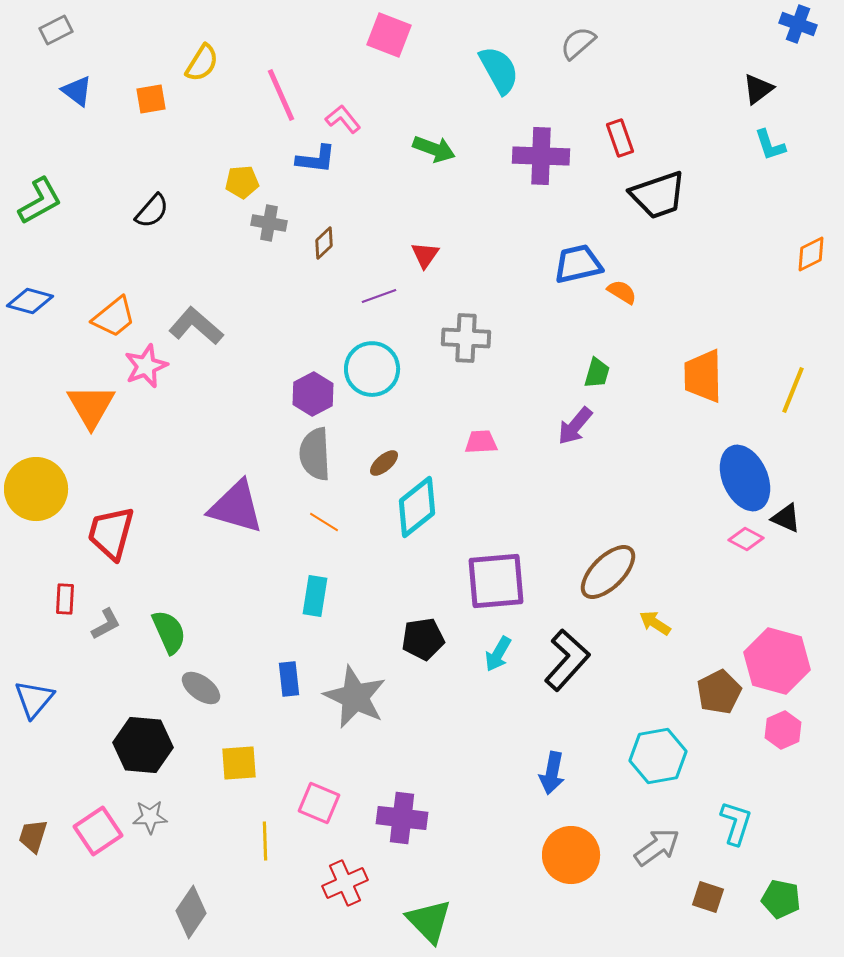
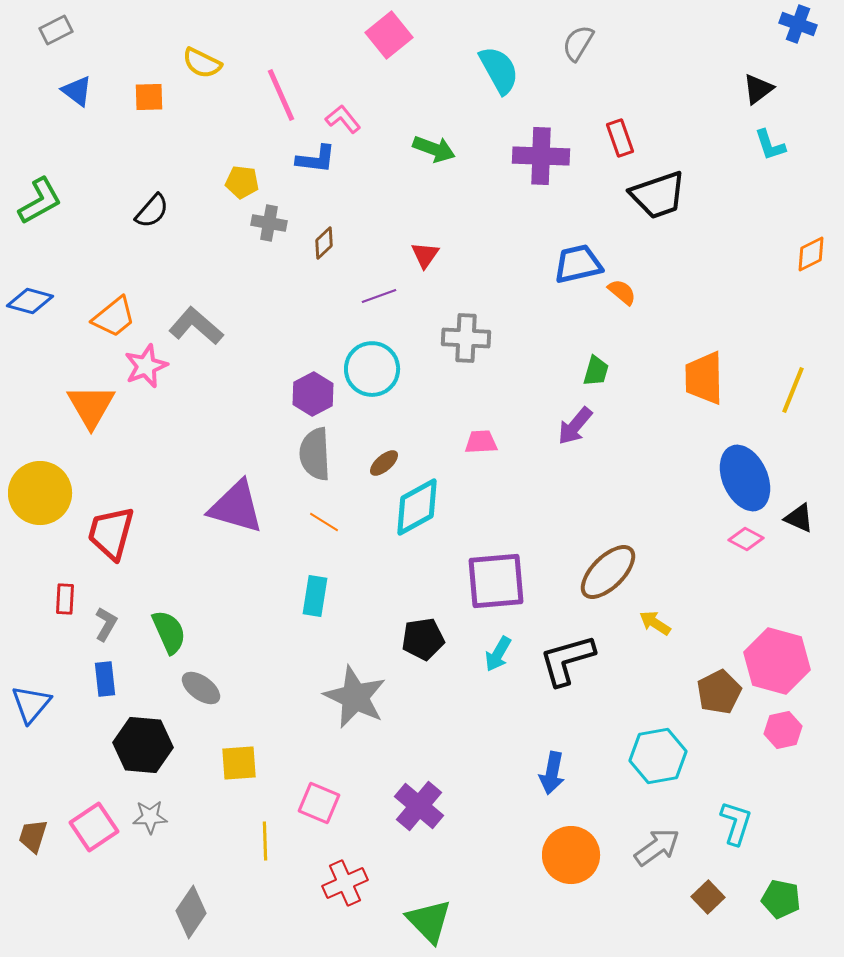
pink square at (389, 35): rotated 30 degrees clockwise
gray semicircle at (578, 43): rotated 18 degrees counterclockwise
yellow semicircle at (202, 63): rotated 84 degrees clockwise
orange square at (151, 99): moved 2 px left, 2 px up; rotated 8 degrees clockwise
yellow pentagon at (242, 182): rotated 12 degrees clockwise
orange semicircle at (622, 292): rotated 8 degrees clockwise
green trapezoid at (597, 373): moved 1 px left, 2 px up
orange trapezoid at (703, 376): moved 1 px right, 2 px down
yellow circle at (36, 489): moved 4 px right, 4 px down
cyan diamond at (417, 507): rotated 10 degrees clockwise
black triangle at (786, 518): moved 13 px right
gray L-shape at (106, 624): rotated 32 degrees counterclockwise
black L-shape at (567, 660): rotated 148 degrees counterclockwise
blue rectangle at (289, 679): moved 184 px left
blue triangle at (34, 699): moved 3 px left, 5 px down
pink hexagon at (783, 730): rotated 12 degrees clockwise
purple cross at (402, 818): moved 17 px right, 12 px up; rotated 33 degrees clockwise
pink square at (98, 831): moved 4 px left, 4 px up
brown square at (708, 897): rotated 28 degrees clockwise
